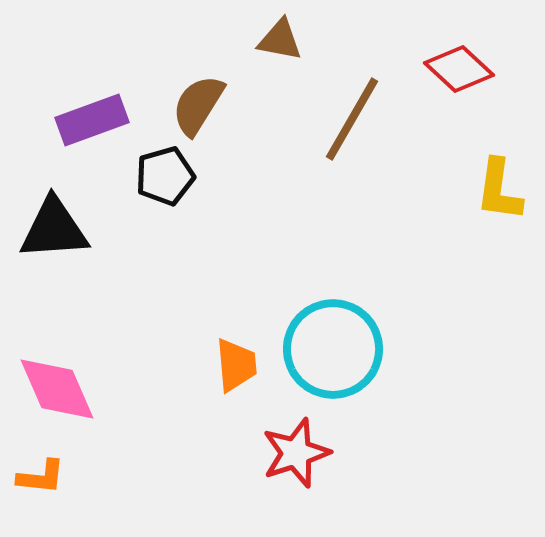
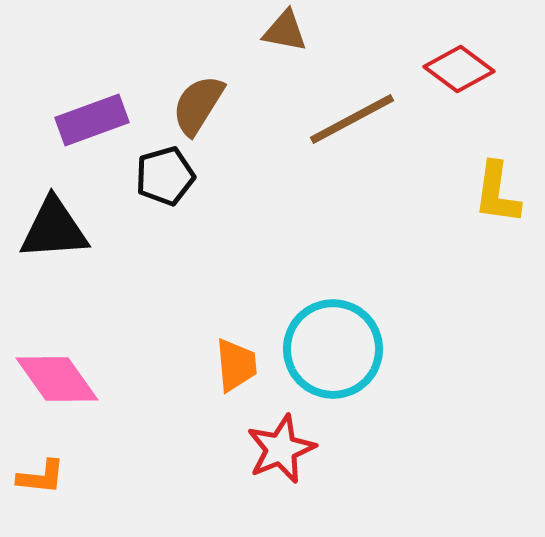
brown triangle: moved 5 px right, 9 px up
red diamond: rotated 6 degrees counterclockwise
brown line: rotated 32 degrees clockwise
yellow L-shape: moved 2 px left, 3 px down
pink diamond: moved 10 px up; rotated 12 degrees counterclockwise
red star: moved 15 px left, 4 px up; rotated 4 degrees counterclockwise
